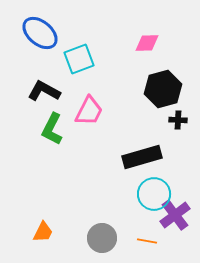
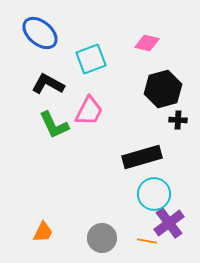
pink diamond: rotated 15 degrees clockwise
cyan square: moved 12 px right
black L-shape: moved 4 px right, 7 px up
green L-shape: moved 2 px right, 4 px up; rotated 52 degrees counterclockwise
purple cross: moved 6 px left, 8 px down
